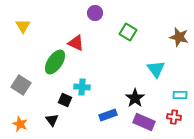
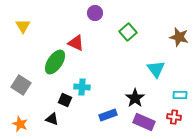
green square: rotated 18 degrees clockwise
black triangle: moved 1 px up; rotated 32 degrees counterclockwise
